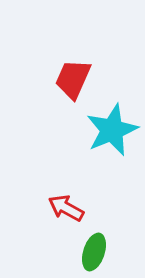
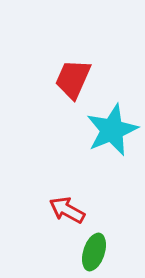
red arrow: moved 1 px right, 2 px down
